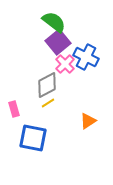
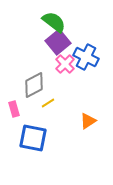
gray diamond: moved 13 px left
